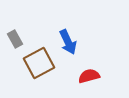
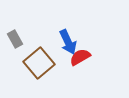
brown square: rotated 12 degrees counterclockwise
red semicircle: moved 9 px left, 19 px up; rotated 15 degrees counterclockwise
